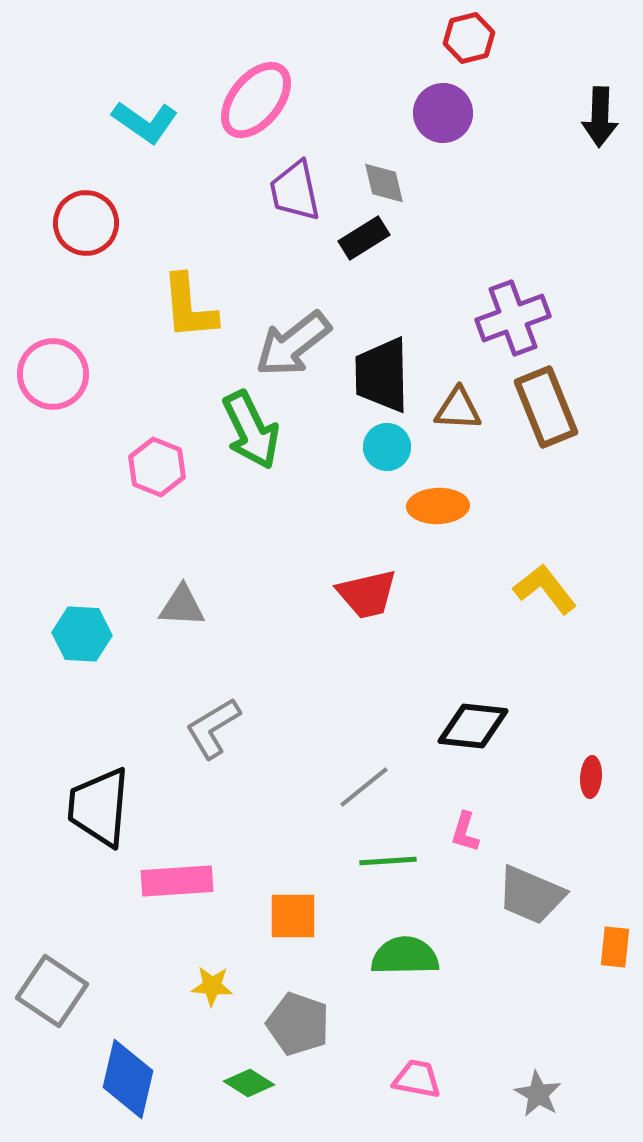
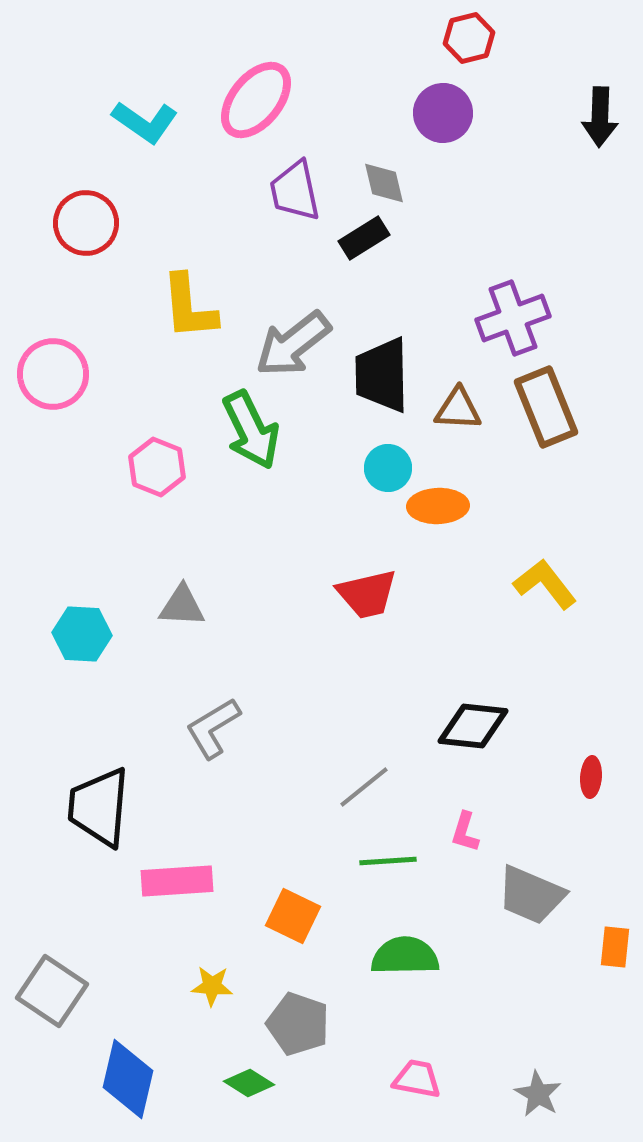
cyan circle at (387, 447): moved 1 px right, 21 px down
yellow L-shape at (545, 589): moved 5 px up
orange square at (293, 916): rotated 26 degrees clockwise
